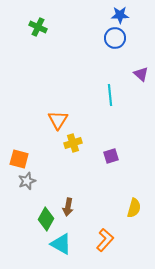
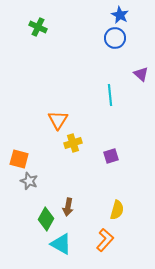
blue star: rotated 30 degrees clockwise
gray star: moved 2 px right; rotated 30 degrees counterclockwise
yellow semicircle: moved 17 px left, 2 px down
